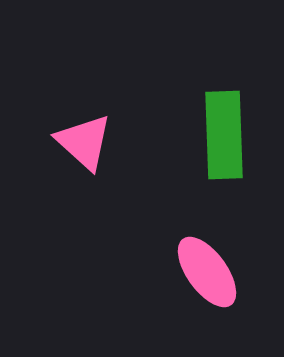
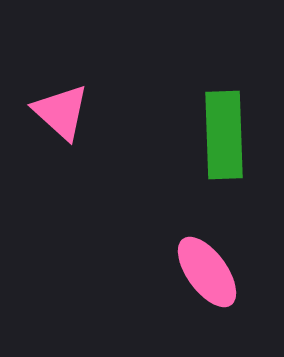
pink triangle: moved 23 px left, 30 px up
